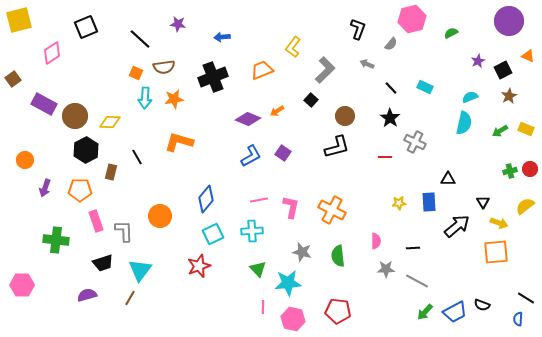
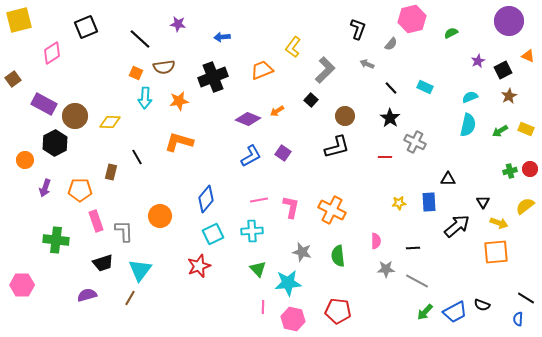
orange star at (174, 99): moved 5 px right, 2 px down
cyan semicircle at (464, 123): moved 4 px right, 2 px down
black hexagon at (86, 150): moved 31 px left, 7 px up
